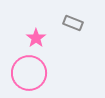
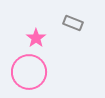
pink circle: moved 1 px up
